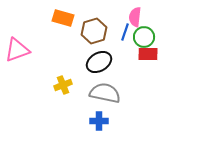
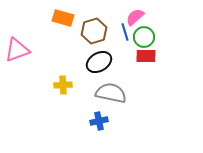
pink semicircle: rotated 42 degrees clockwise
blue line: rotated 36 degrees counterclockwise
red rectangle: moved 2 px left, 2 px down
yellow cross: rotated 18 degrees clockwise
gray semicircle: moved 6 px right
blue cross: rotated 12 degrees counterclockwise
